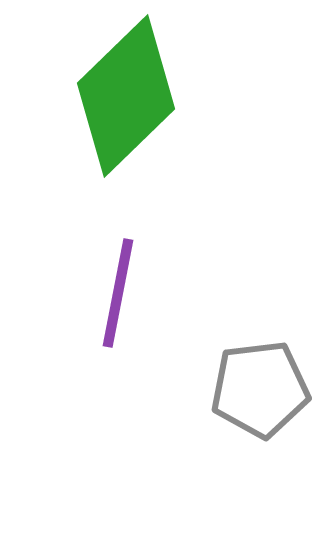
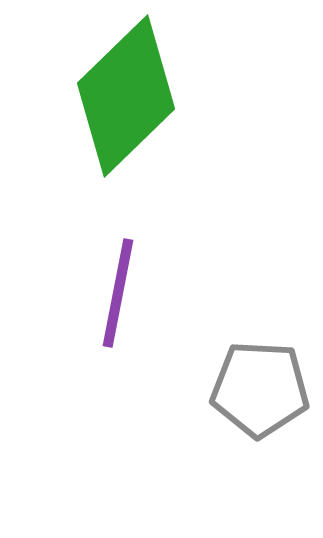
gray pentagon: rotated 10 degrees clockwise
